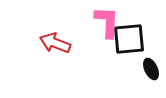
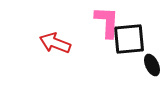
black ellipse: moved 1 px right, 4 px up
